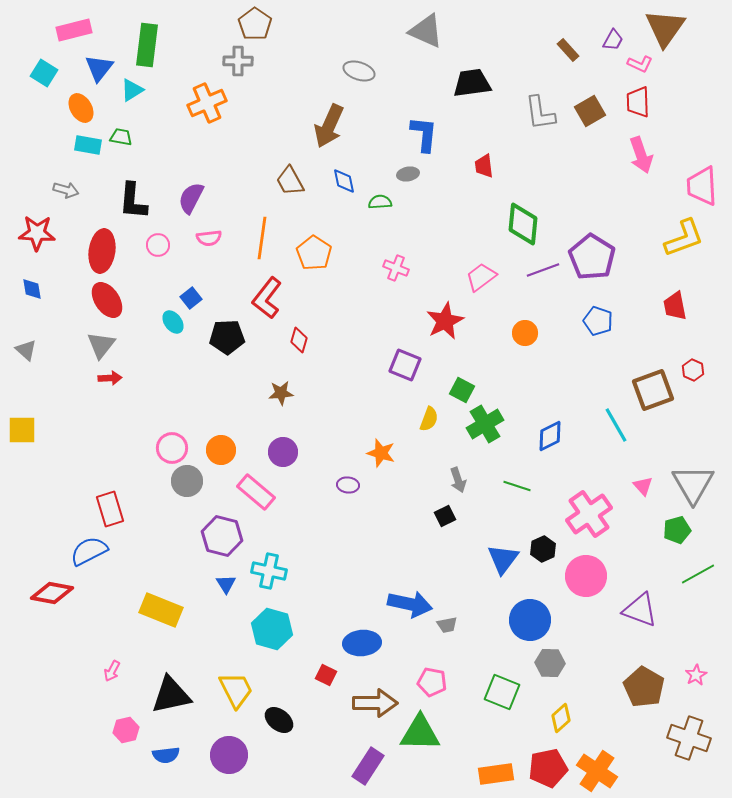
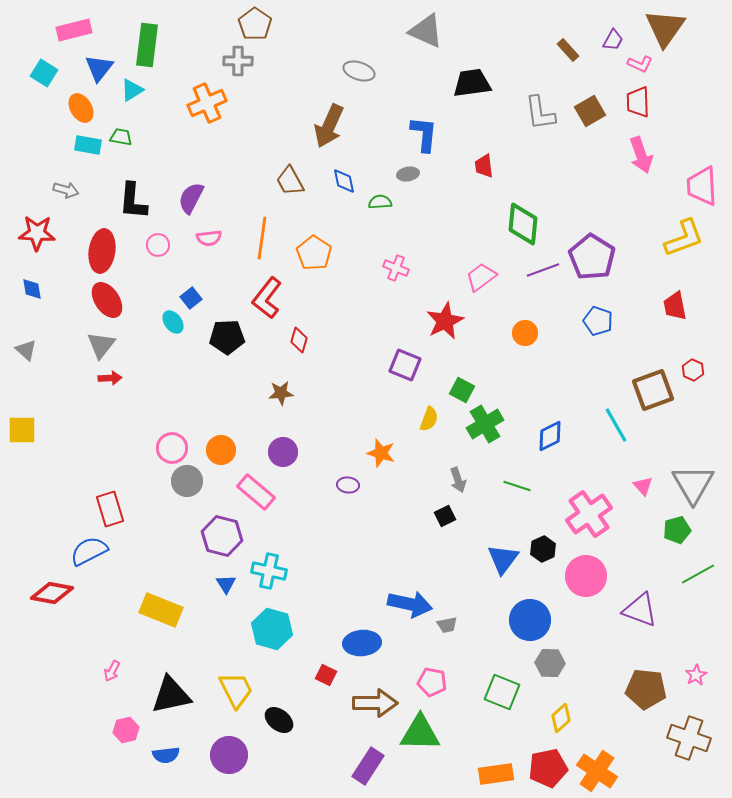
brown pentagon at (644, 687): moved 2 px right, 2 px down; rotated 24 degrees counterclockwise
